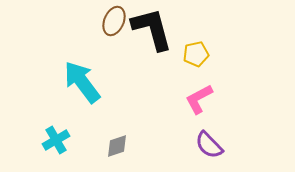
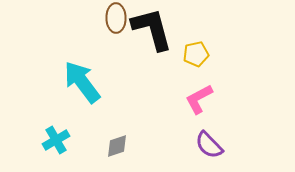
brown ellipse: moved 2 px right, 3 px up; rotated 24 degrees counterclockwise
